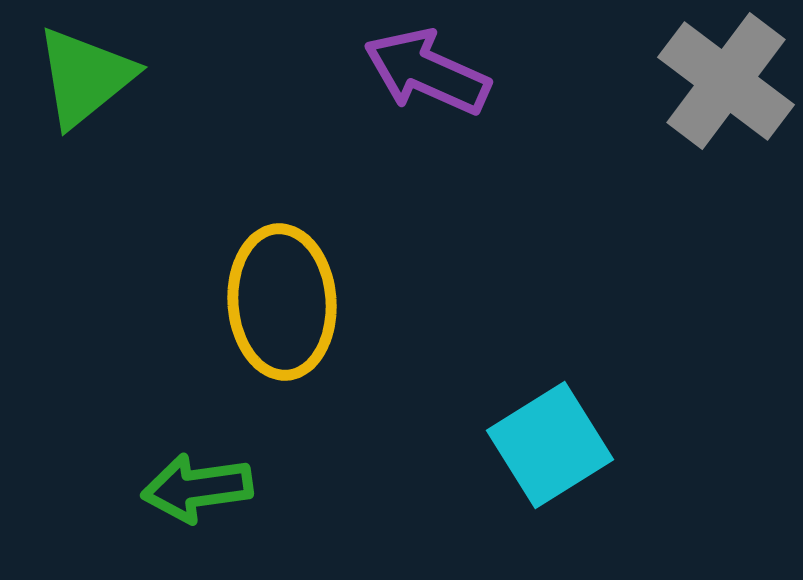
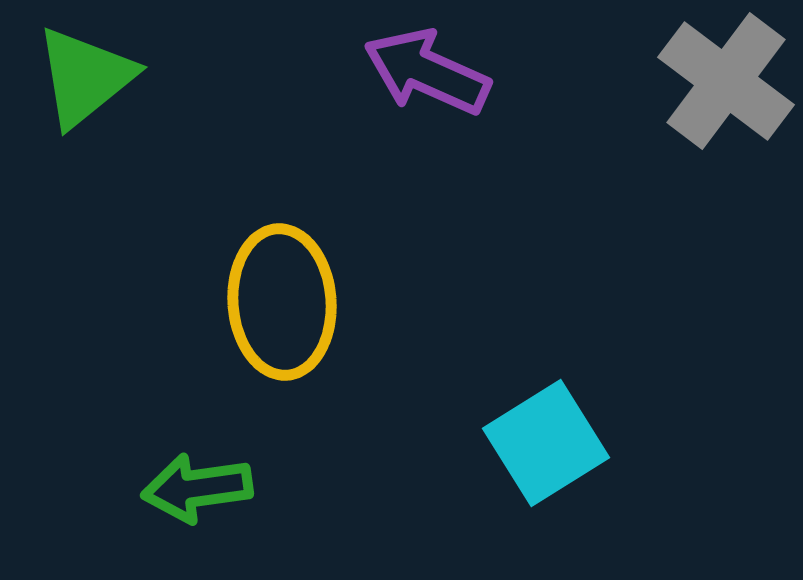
cyan square: moved 4 px left, 2 px up
